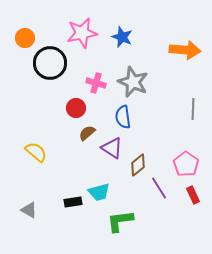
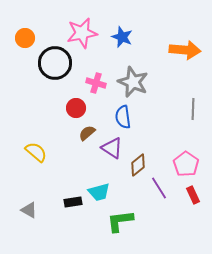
black circle: moved 5 px right
